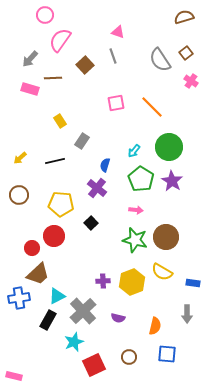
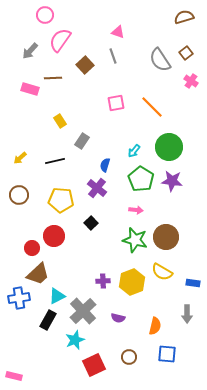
gray arrow at (30, 59): moved 8 px up
purple star at (172, 181): rotated 25 degrees counterclockwise
yellow pentagon at (61, 204): moved 4 px up
cyan star at (74, 342): moved 1 px right, 2 px up
